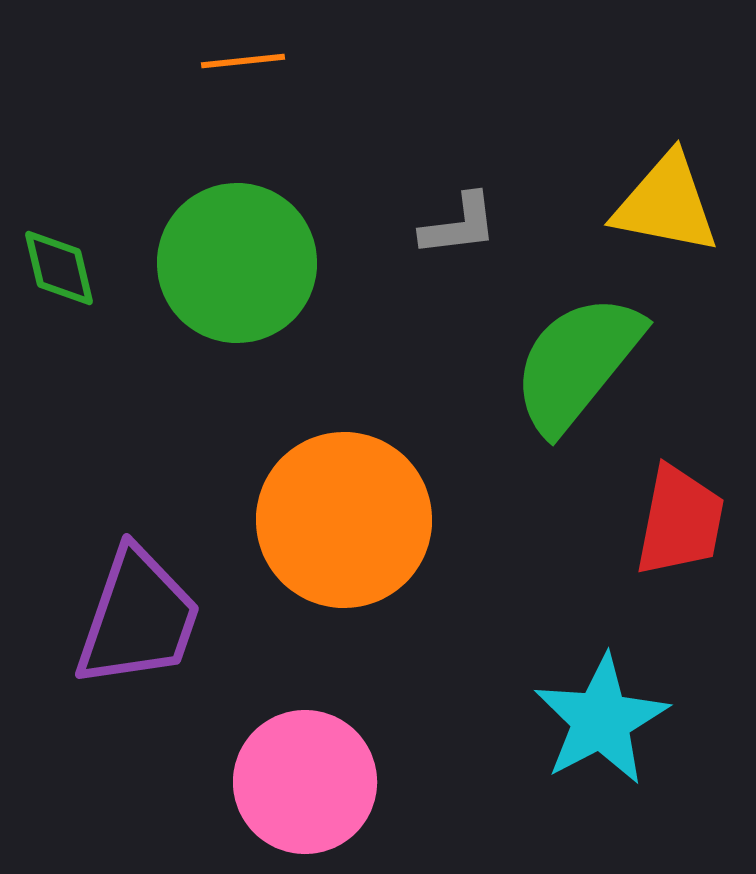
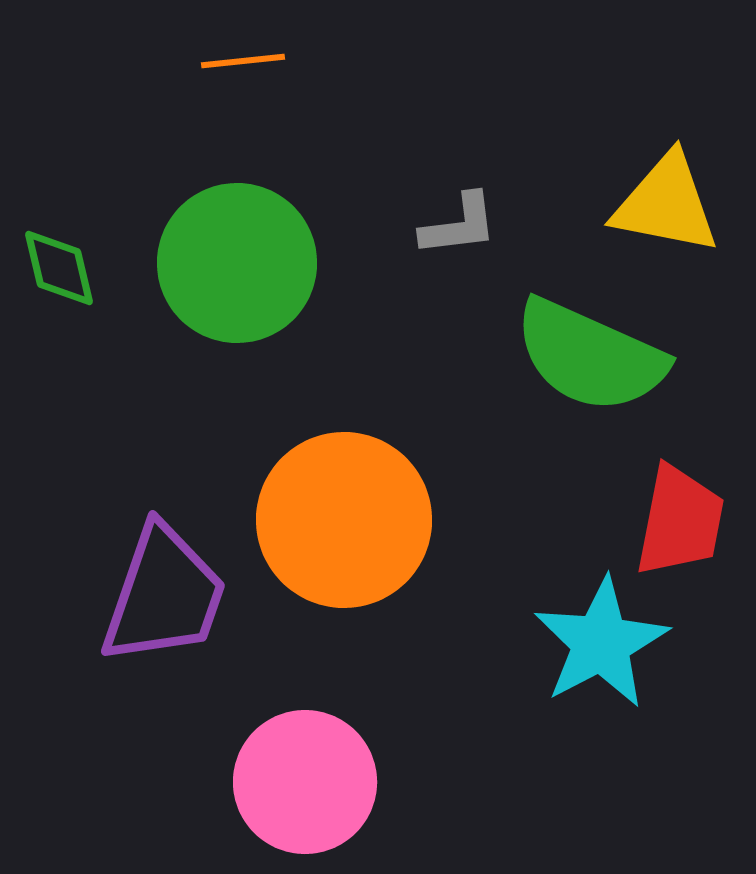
green semicircle: moved 13 px right, 7 px up; rotated 105 degrees counterclockwise
purple trapezoid: moved 26 px right, 23 px up
cyan star: moved 77 px up
